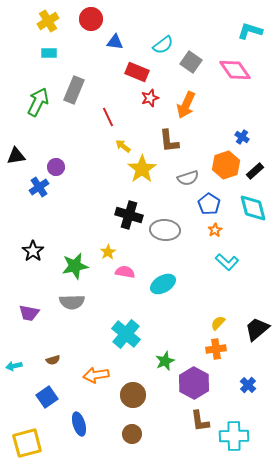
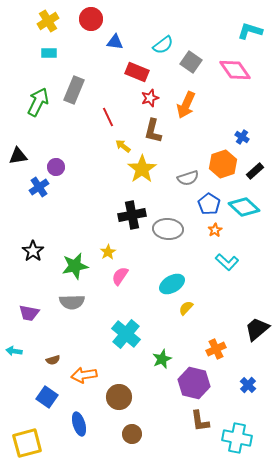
brown L-shape at (169, 141): moved 16 px left, 10 px up; rotated 20 degrees clockwise
black triangle at (16, 156): moved 2 px right
orange hexagon at (226, 165): moved 3 px left, 1 px up
cyan diamond at (253, 208): moved 9 px left, 1 px up; rotated 32 degrees counterclockwise
black cross at (129, 215): moved 3 px right; rotated 28 degrees counterclockwise
gray ellipse at (165, 230): moved 3 px right, 1 px up
pink semicircle at (125, 272): moved 5 px left, 4 px down; rotated 66 degrees counterclockwise
cyan ellipse at (163, 284): moved 9 px right
yellow semicircle at (218, 323): moved 32 px left, 15 px up
orange cross at (216, 349): rotated 18 degrees counterclockwise
green star at (165, 361): moved 3 px left, 2 px up
cyan arrow at (14, 366): moved 15 px up; rotated 21 degrees clockwise
orange arrow at (96, 375): moved 12 px left
purple hexagon at (194, 383): rotated 16 degrees counterclockwise
brown circle at (133, 395): moved 14 px left, 2 px down
blue square at (47, 397): rotated 20 degrees counterclockwise
cyan cross at (234, 436): moved 3 px right, 2 px down; rotated 12 degrees clockwise
